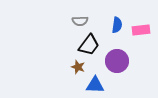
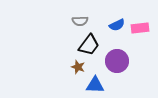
blue semicircle: rotated 56 degrees clockwise
pink rectangle: moved 1 px left, 2 px up
